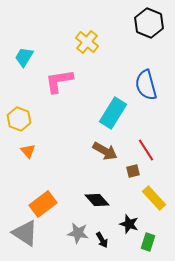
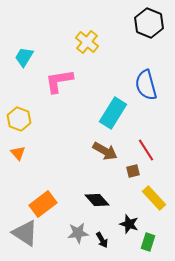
orange triangle: moved 10 px left, 2 px down
gray star: rotated 15 degrees counterclockwise
